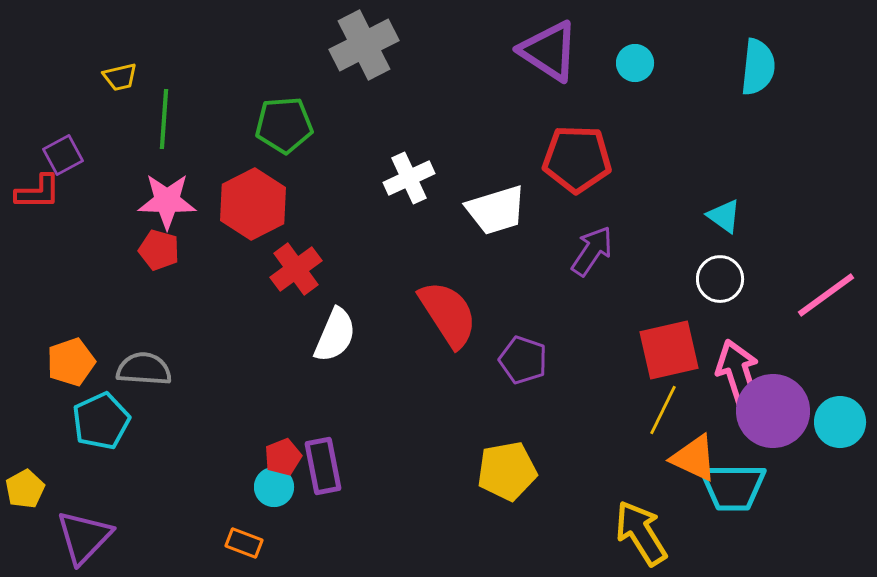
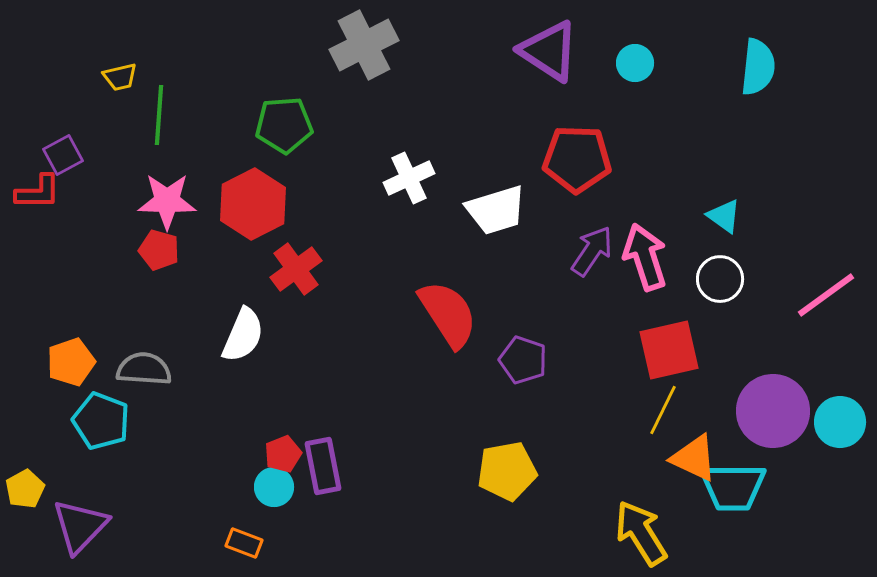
green line at (164, 119): moved 5 px left, 4 px up
white semicircle at (335, 335): moved 92 px left
pink arrow at (738, 373): moved 93 px left, 116 px up
cyan pentagon at (101, 421): rotated 26 degrees counterclockwise
red pentagon at (283, 457): moved 3 px up
purple triangle at (84, 537): moved 4 px left, 11 px up
